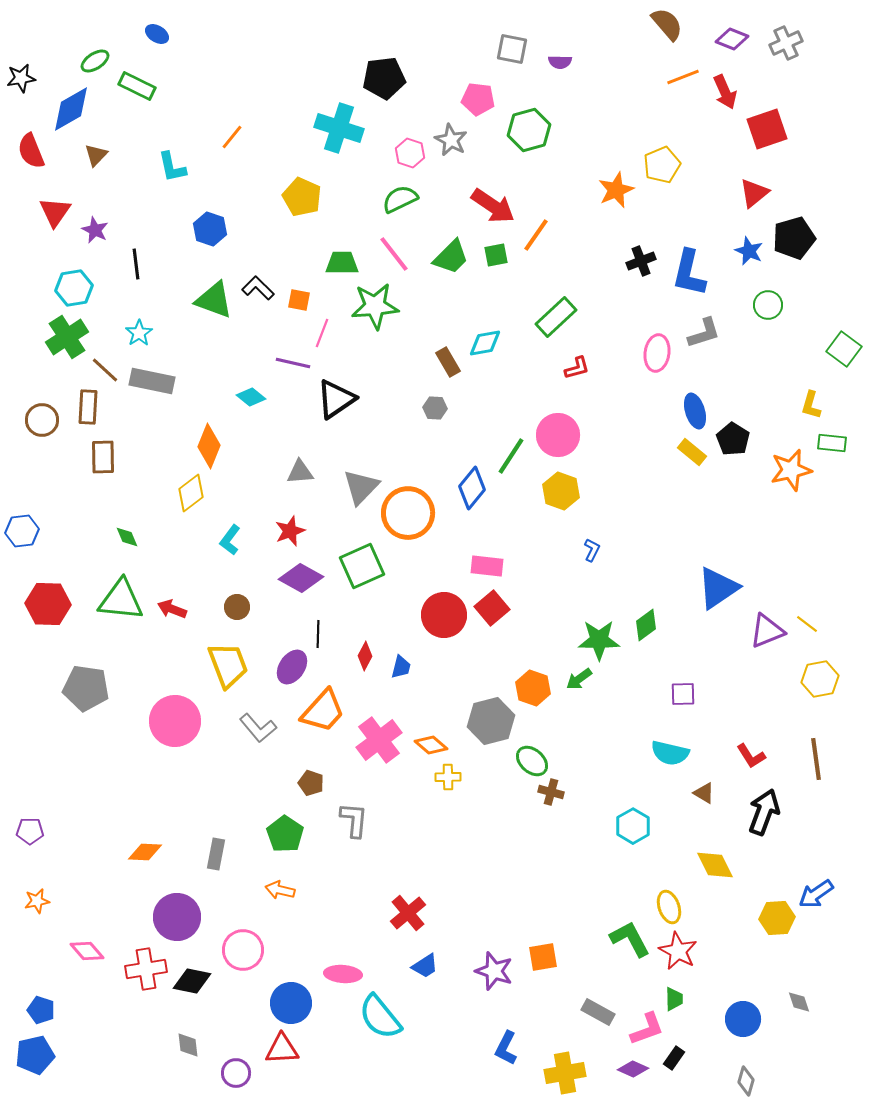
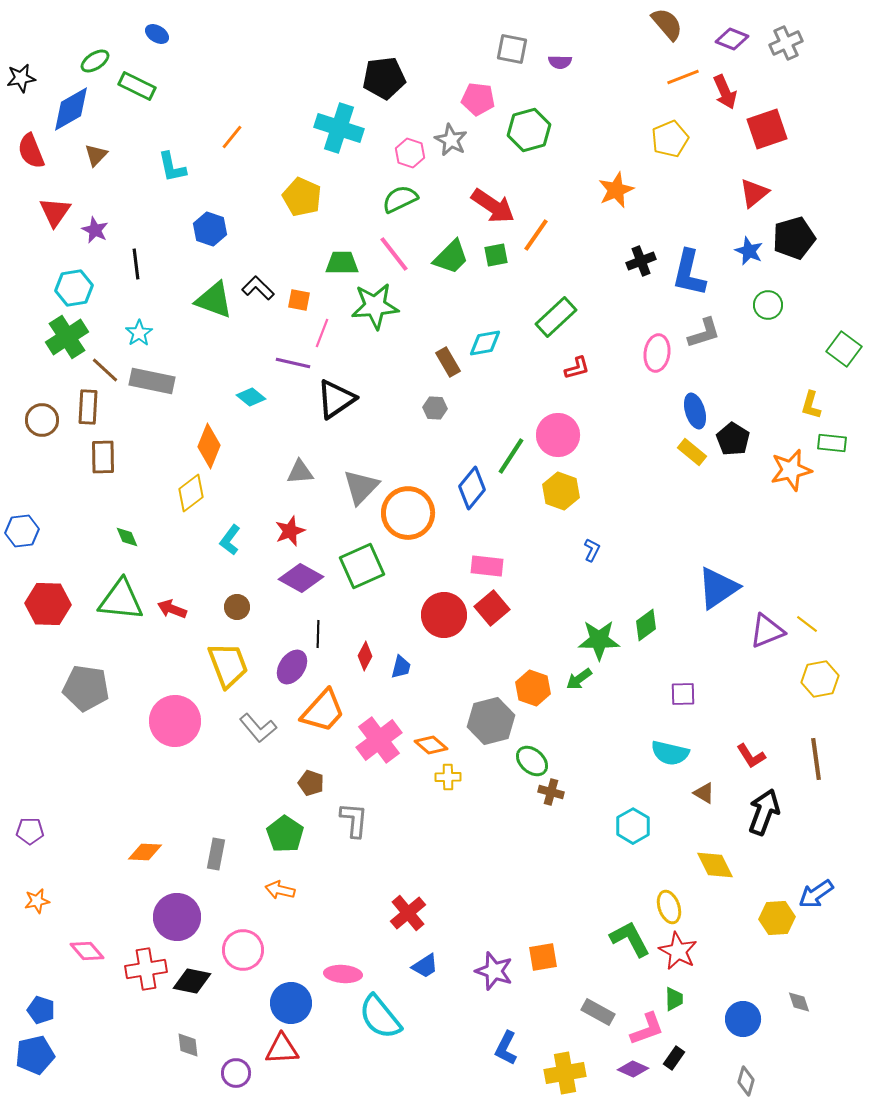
yellow pentagon at (662, 165): moved 8 px right, 26 px up
